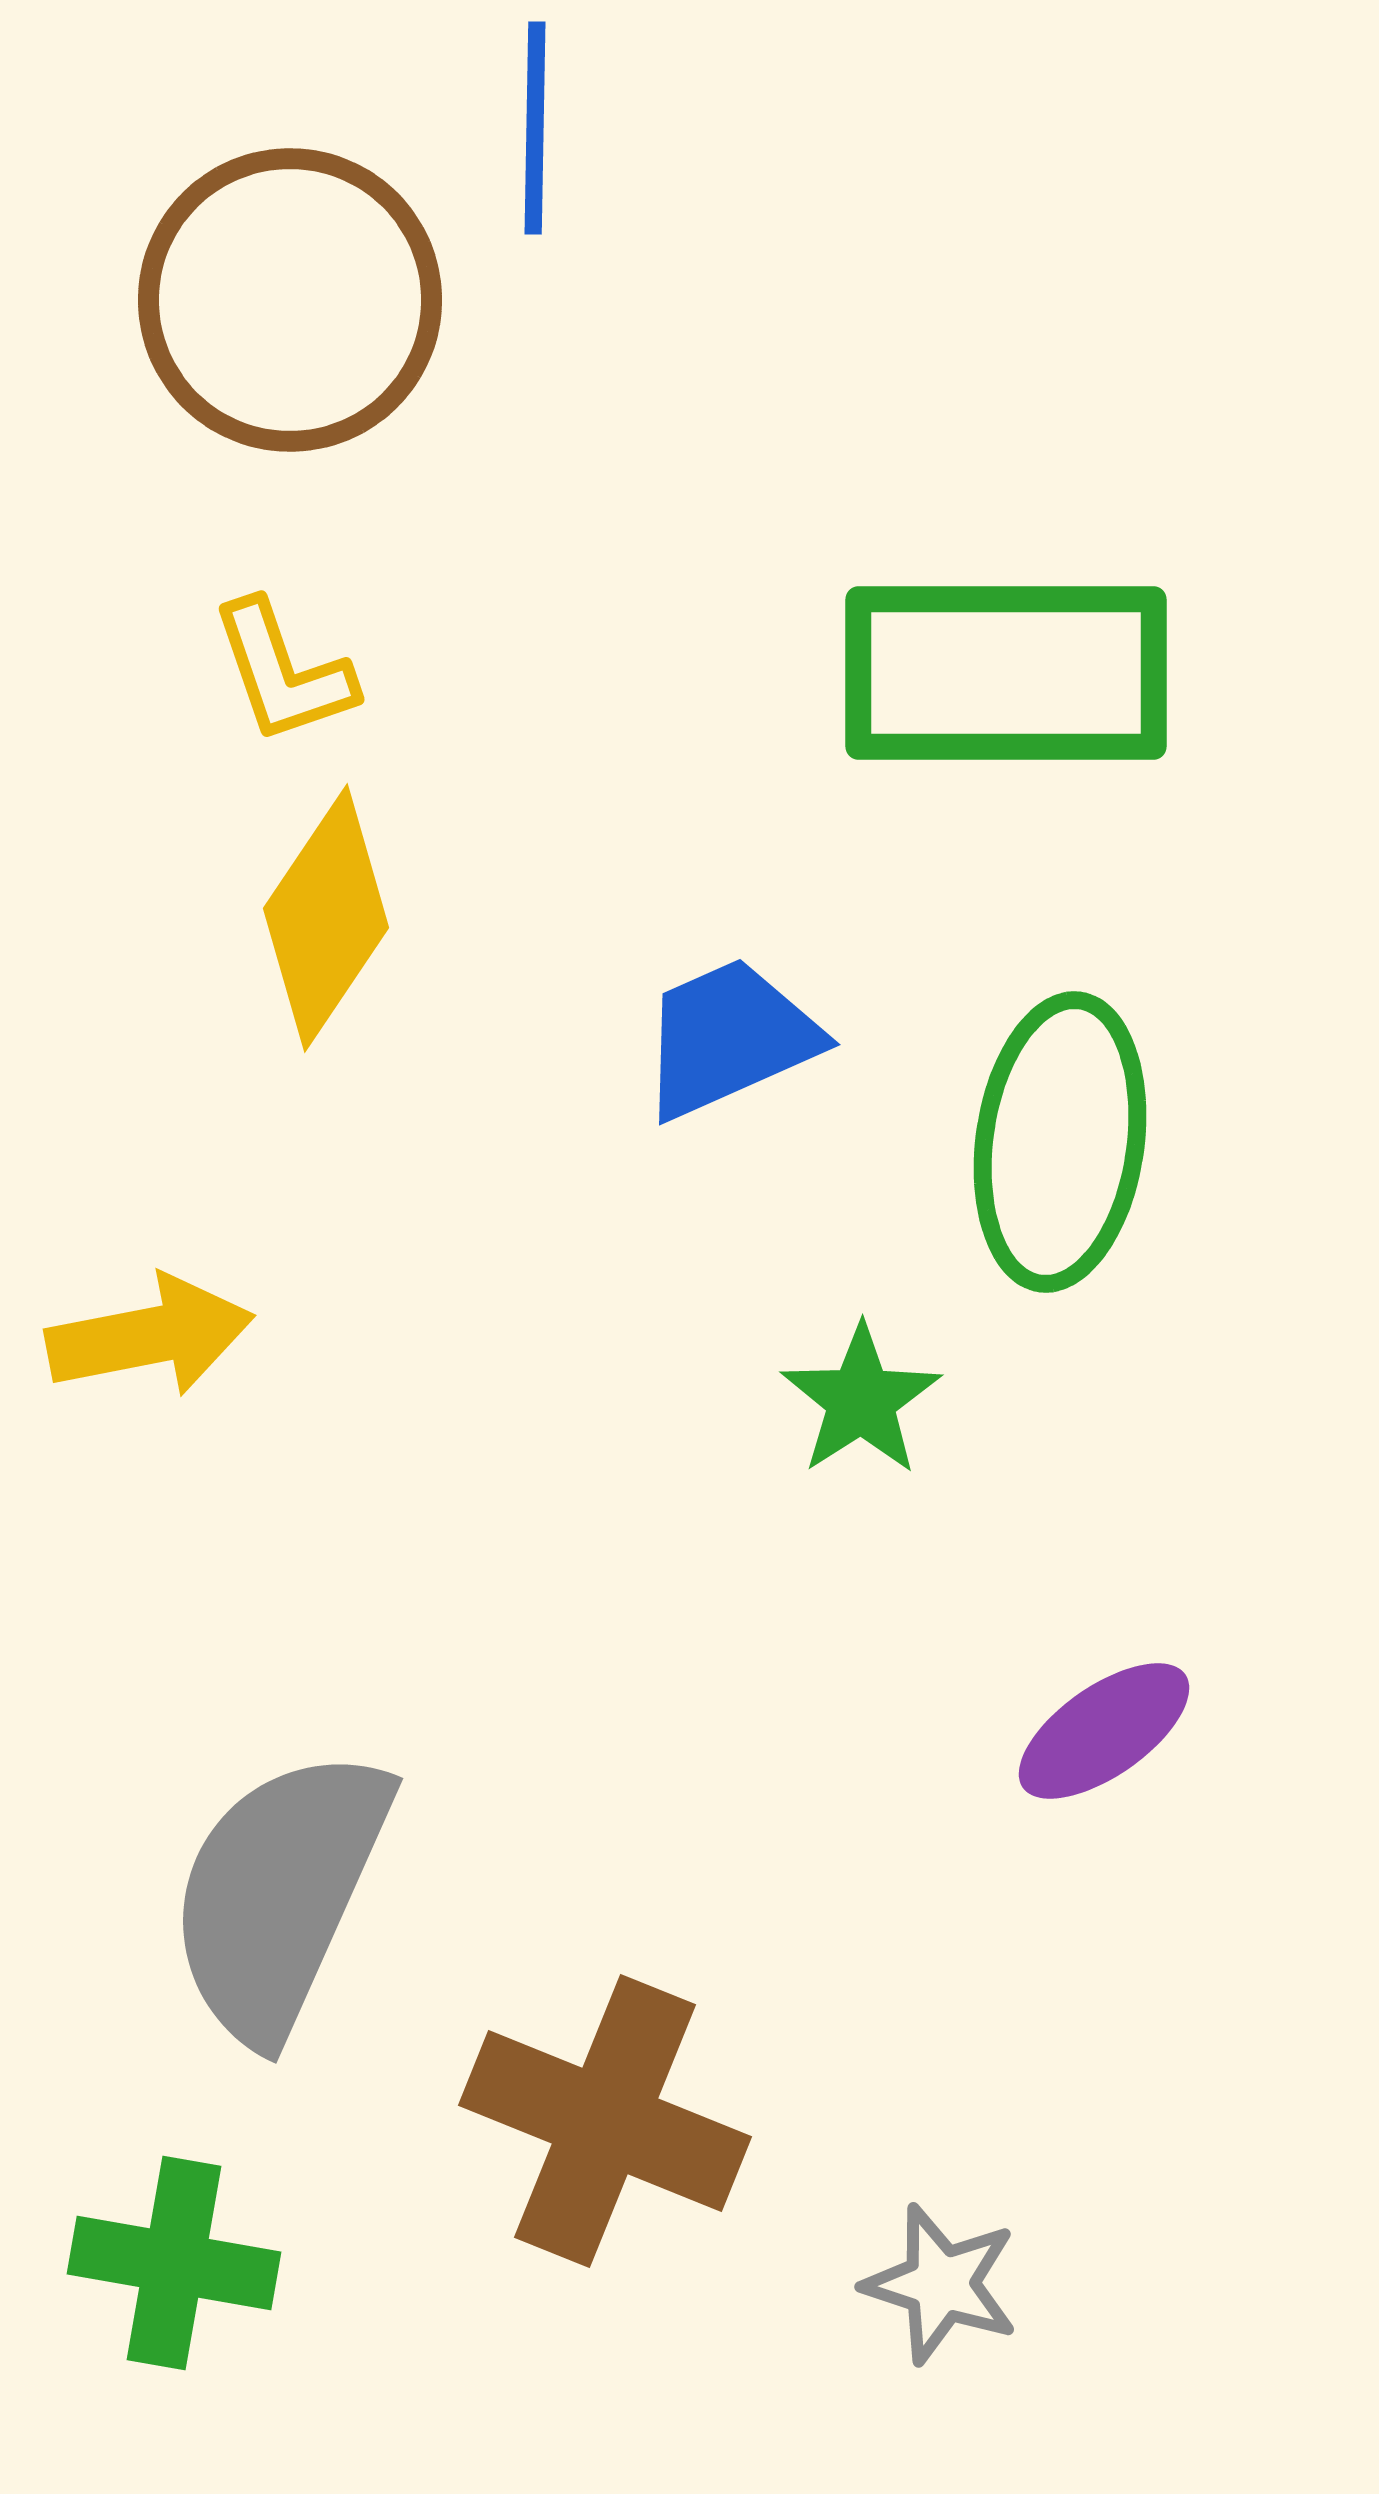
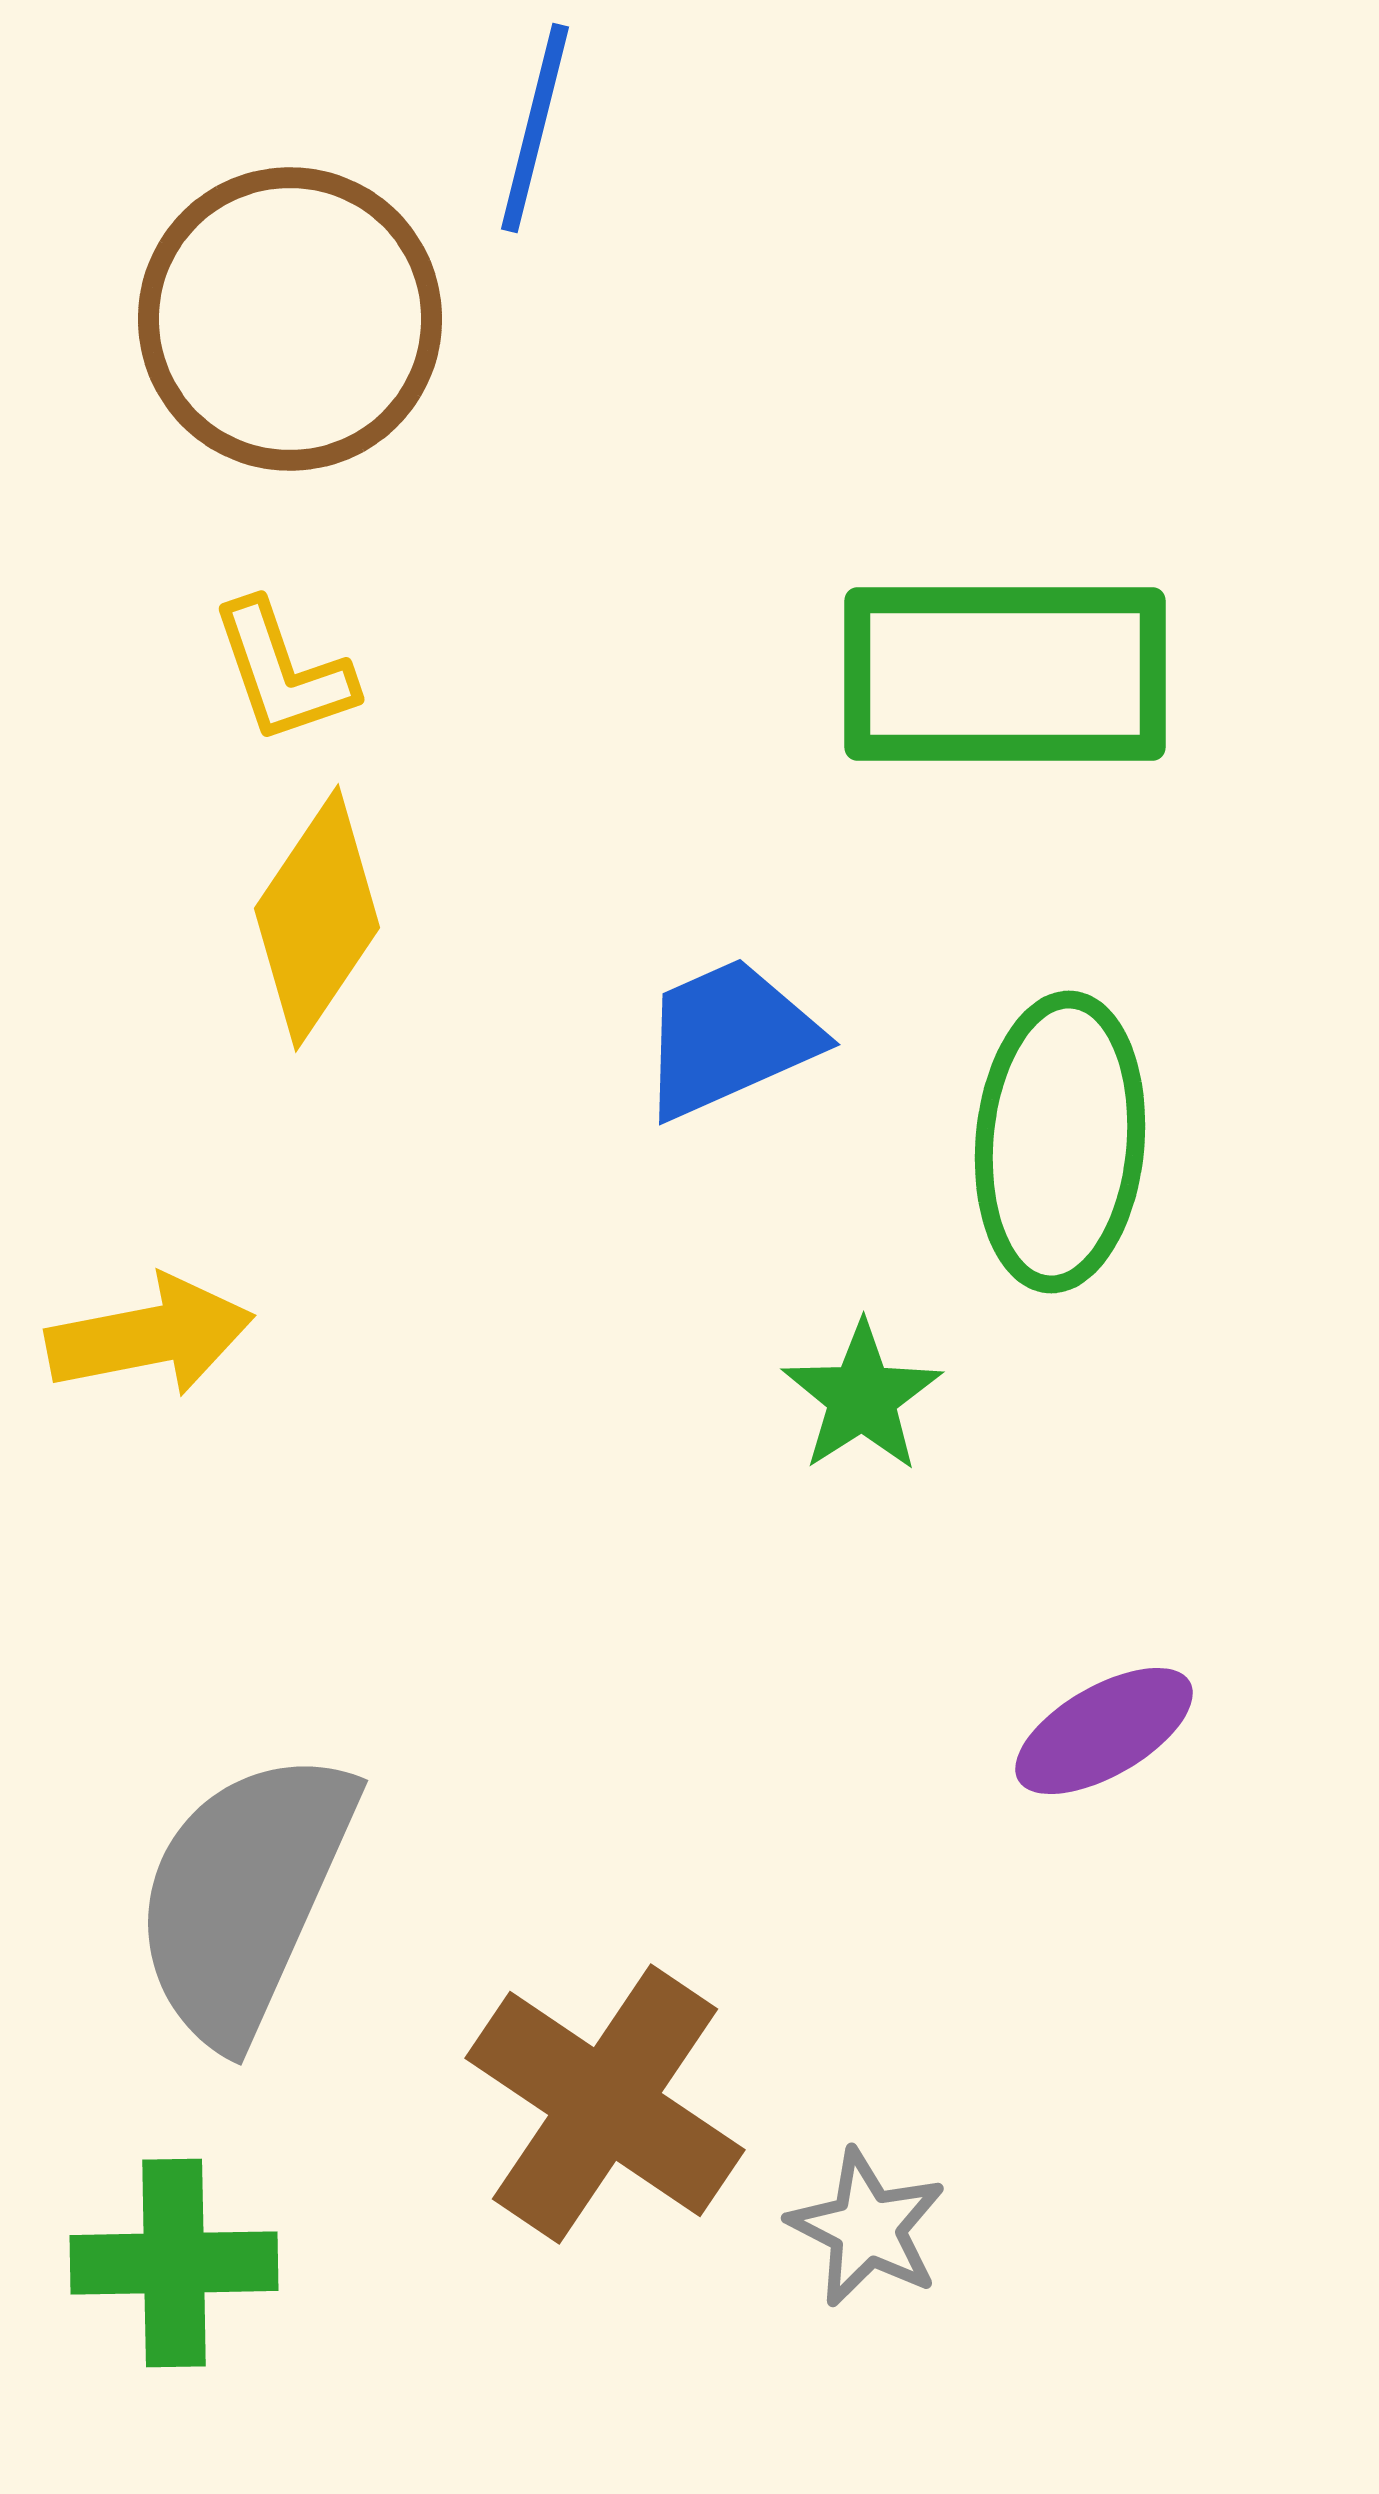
blue line: rotated 13 degrees clockwise
brown circle: moved 19 px down
green rectangle: moved 1 px left, 1 px down
yellow diamond: moved 9 px left
green ellipse: rotated 3 degrees counterclockwise
green star: moved 1 px right, 3 px up
purple ellipse: rotated 5 degrees clockwise
gray semicircle: moved 35 px left, 2 px down
brown cross: moved 17 px up; rotated 12 degrees clockwise
green cross: rotated 11 degrees counterclockwise
gray star: moved 74 px left, 56 px up; rotated 9 degrees clockwise
